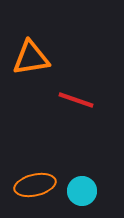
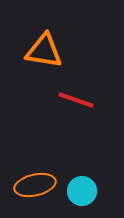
orange triangle: moved 13 px right, 7 px up; rotated 18 degrees clockwise
